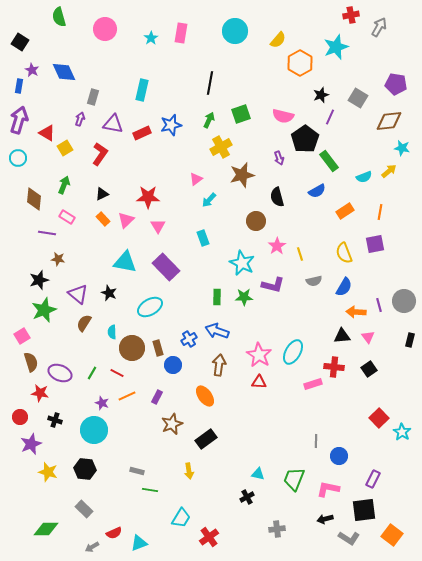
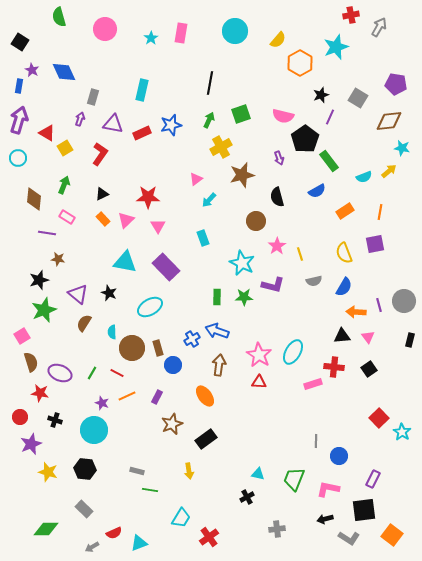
blue cross at (189, 339): moved 3 px right
